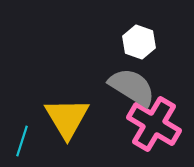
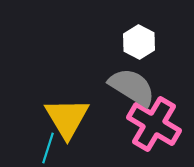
white hexagon: rotated 8 degrees clockwise
cyan line: moved 26 px right, 7 px down
